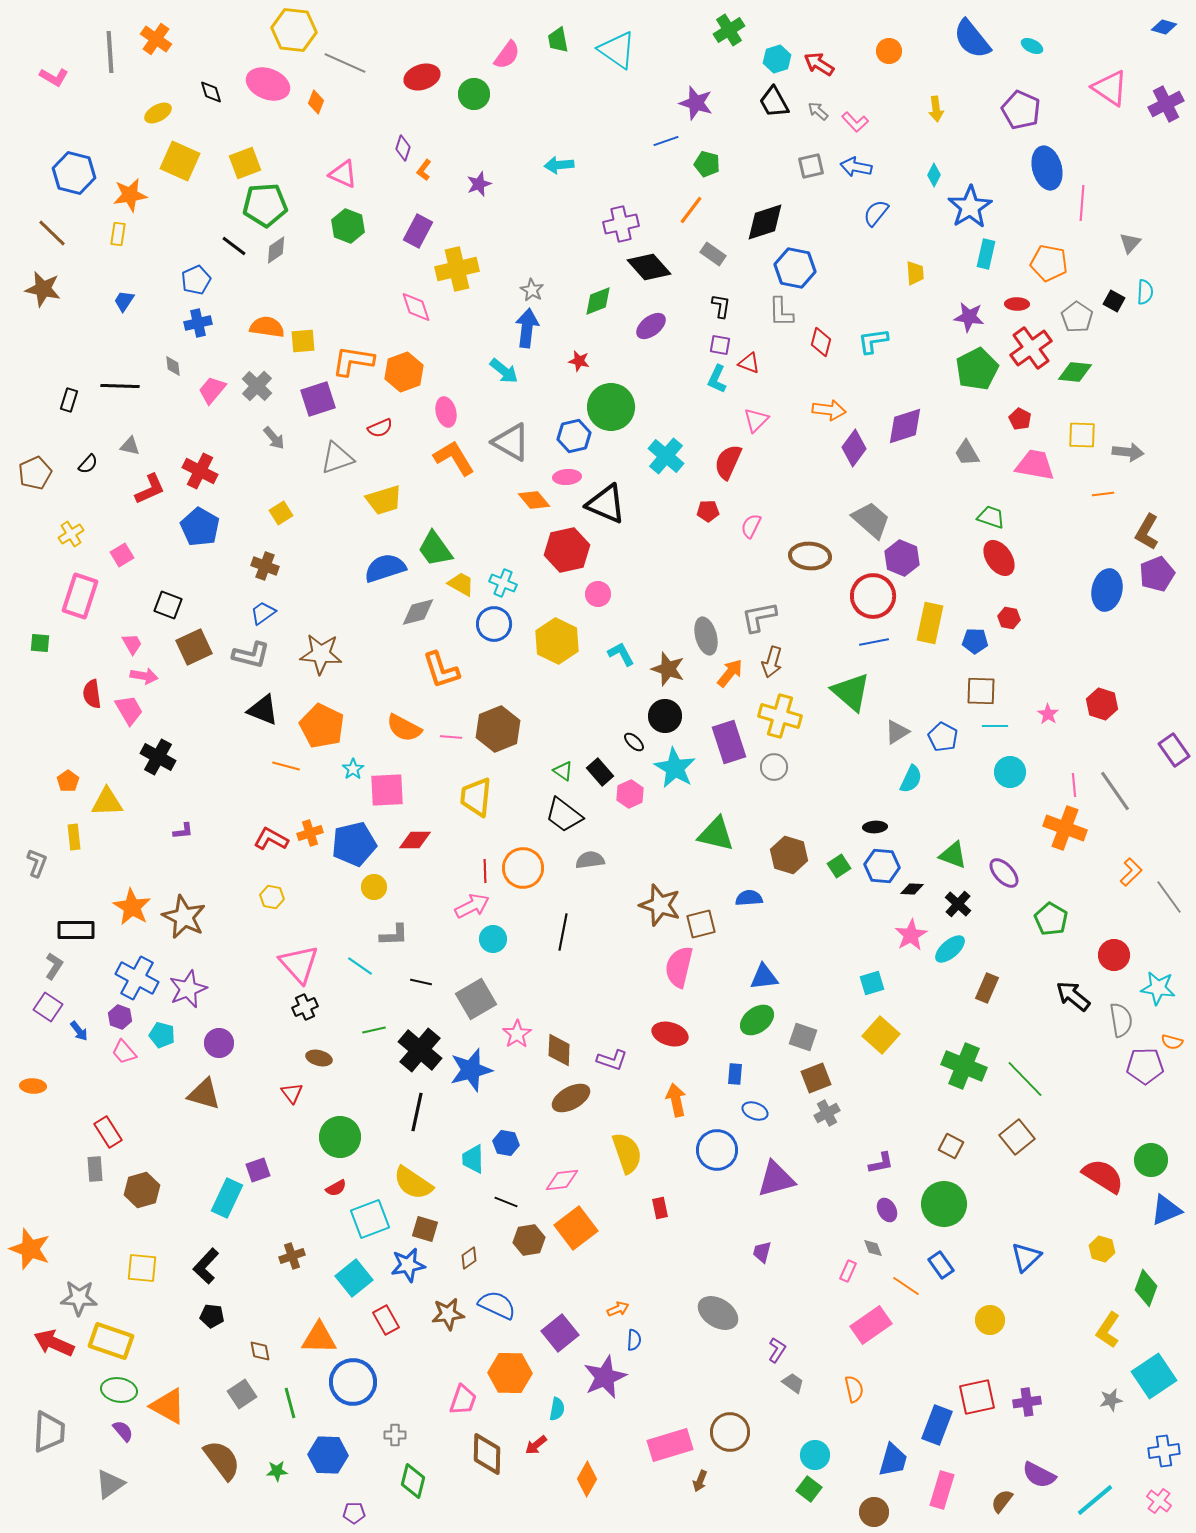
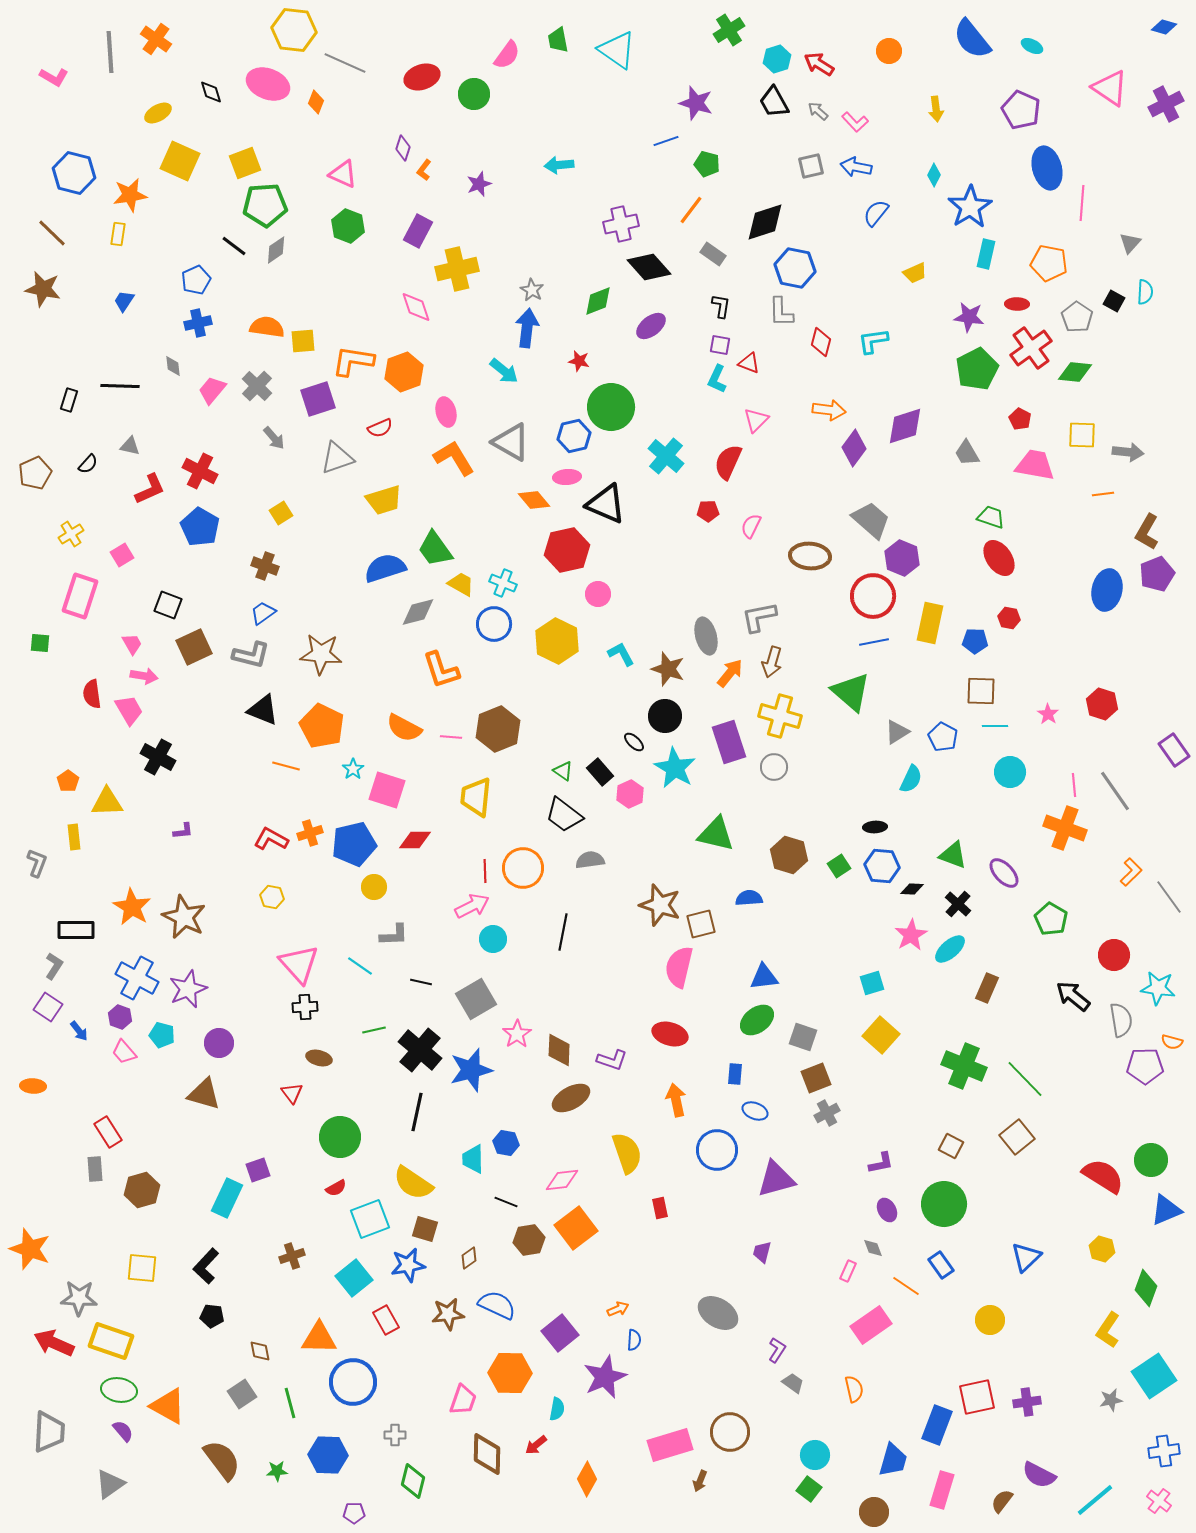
yellow trapezoid at (915, 273): rotated 70 degrees clockwise
pink square at (387, 790): rotated 21 degrees clockwise
black cross at (305, 1007): rotated 20 degrees clockwise
